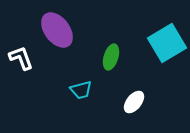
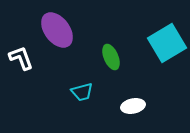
green ellipse: rotated 40 degrees counterclockwise
cyan trapezoid: moved 1 px right, 2 px down
white ellipse: moved 1 px left, 4 px down; rotated 40 degrees clockwise
